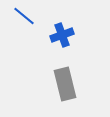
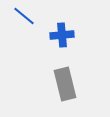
blue cross: rotated 15 degrees clockwise
